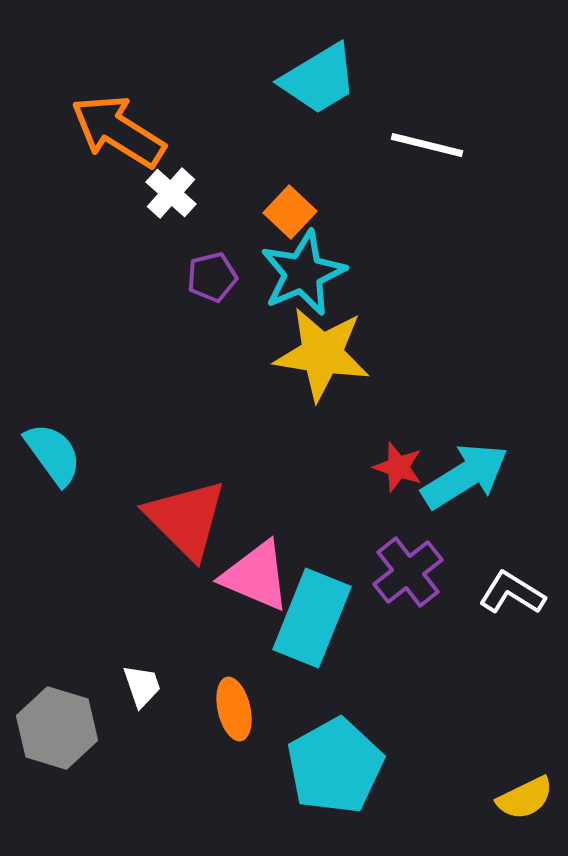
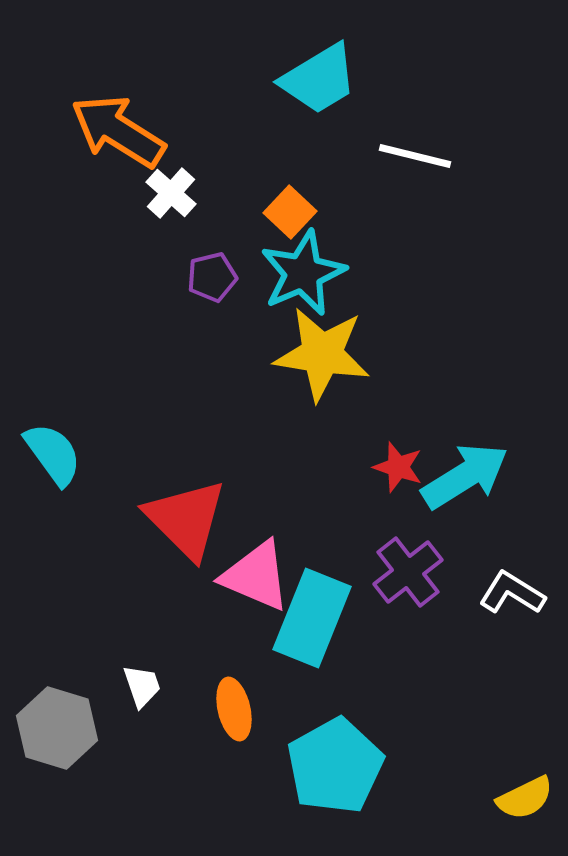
white line: moved 12 px left, 11 px down
